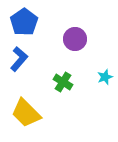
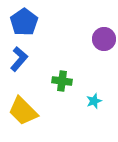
purple circle: moved 29 px right
cyan star: moved 11 px left, 24 px down
green cross: moved 1 px left, 1 px up; rotated 24 degrees counterclockwise
yellow trapezoid: moved 3 px left, 2 px up
